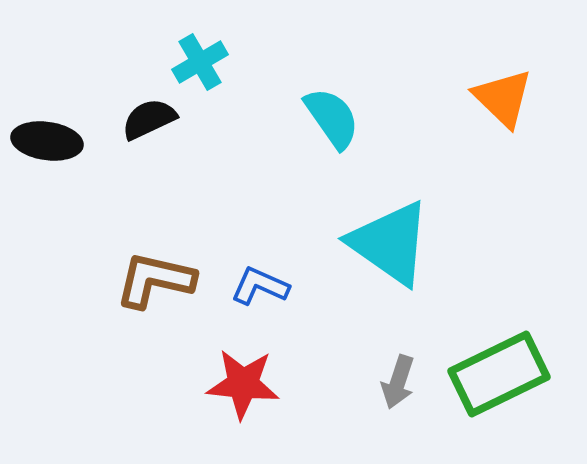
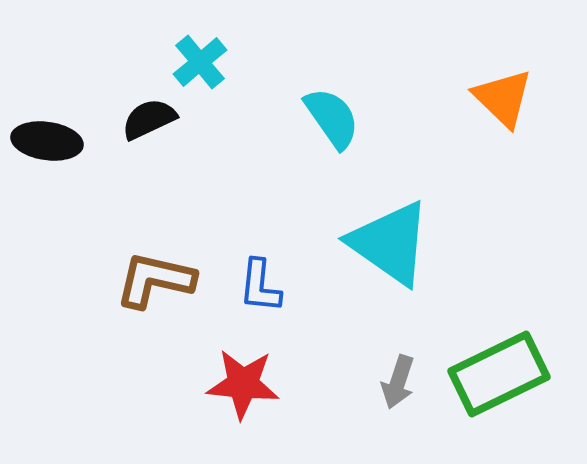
cyan cross: rotated 10 degrees counterclockwise
blue L-shape: rotated 108 degrees counterclockwise
